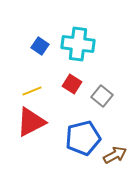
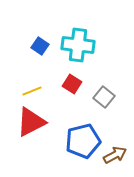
cyan cross: moved 1 px down
gray square: moved 2 px right, 1 px down
blue pentagon: moved 3 px down
